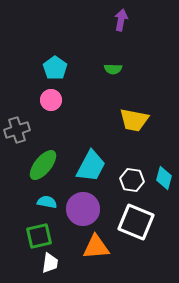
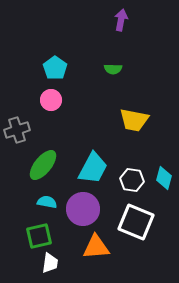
cyan trapezoid: moved 2 px right, 2 px down
